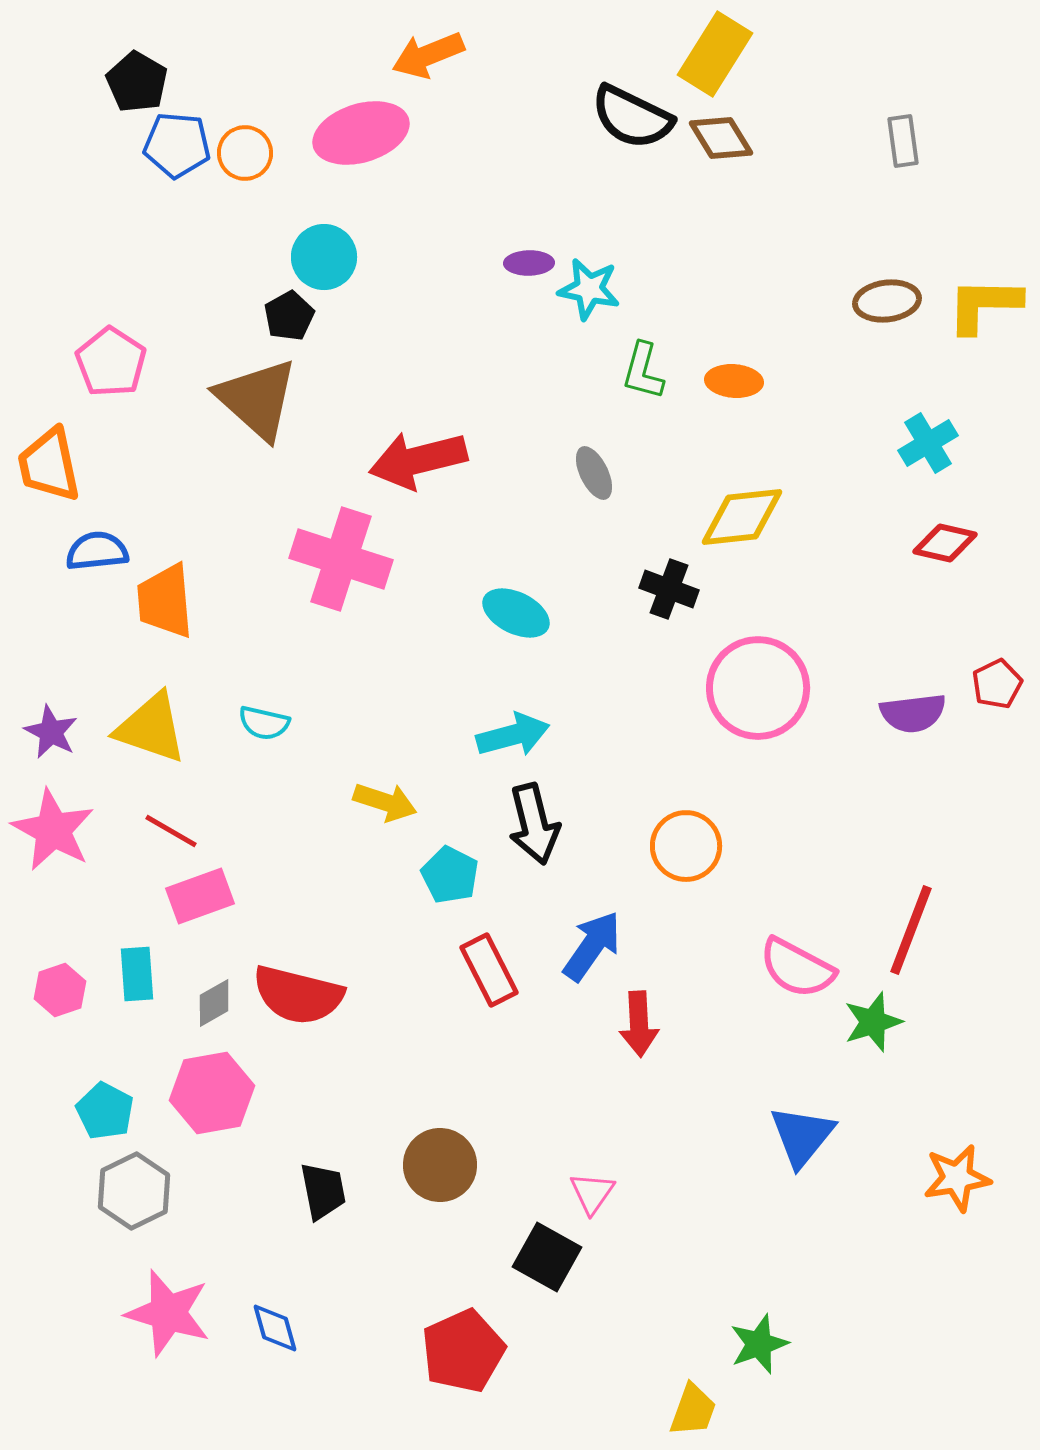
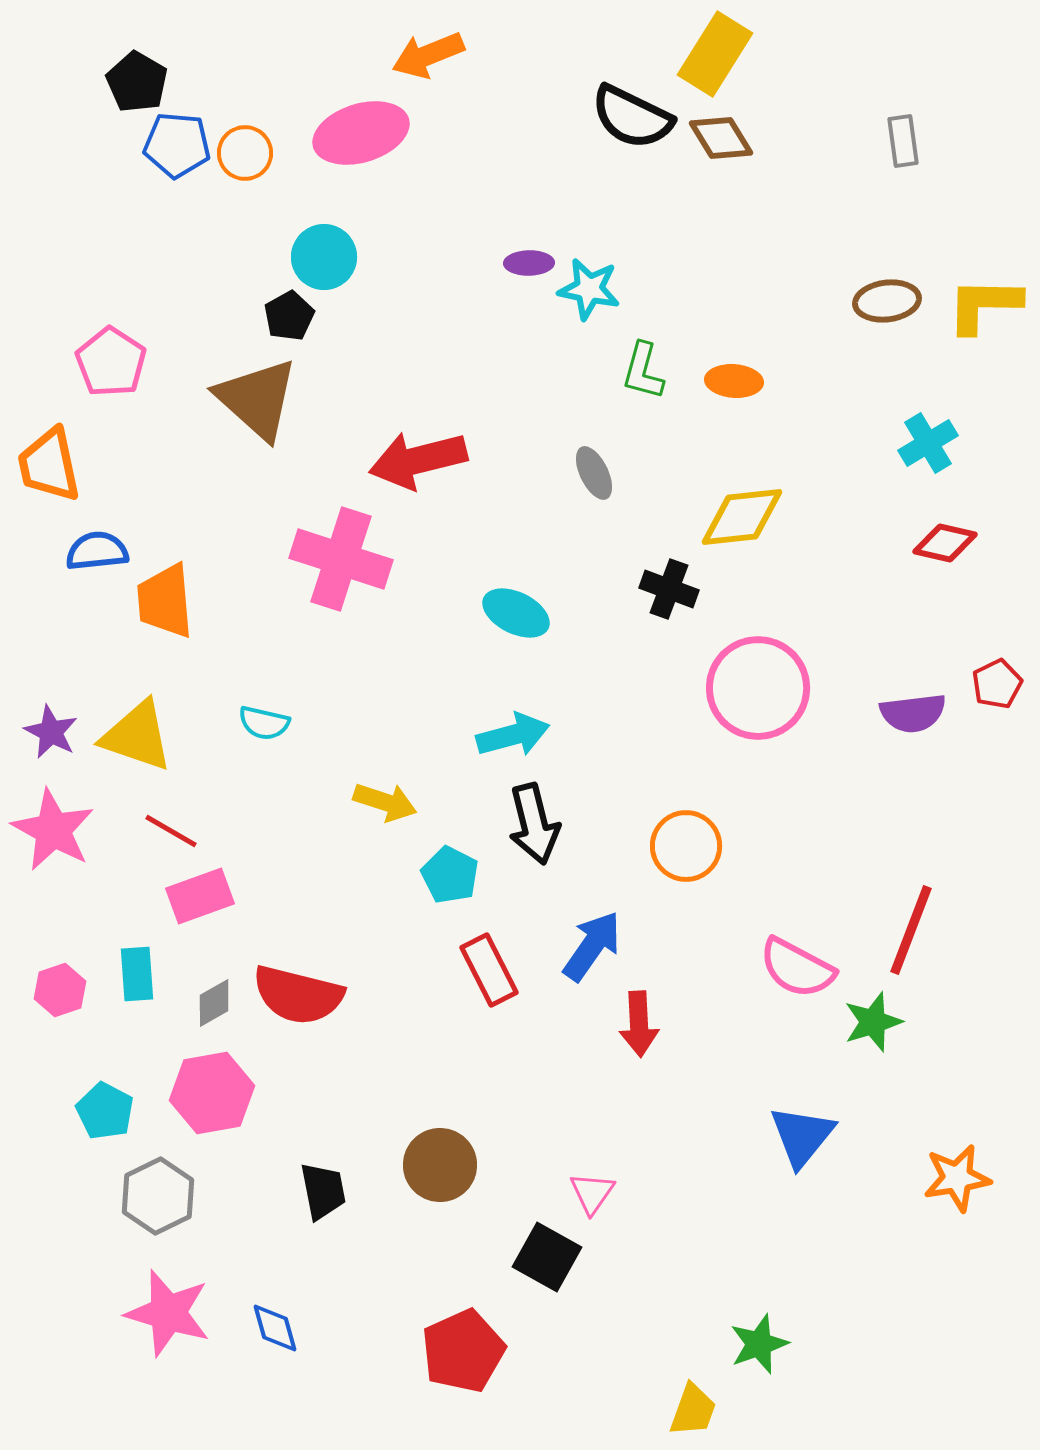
yellow triangle at (151, 728): moved 14 px left, 8 px down
gray hexagon at (134, 1191): moved 24 px right, 5 px down
